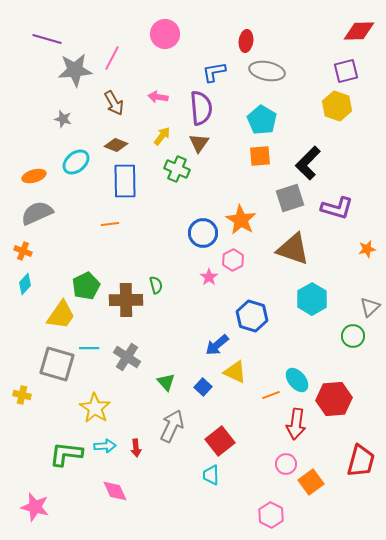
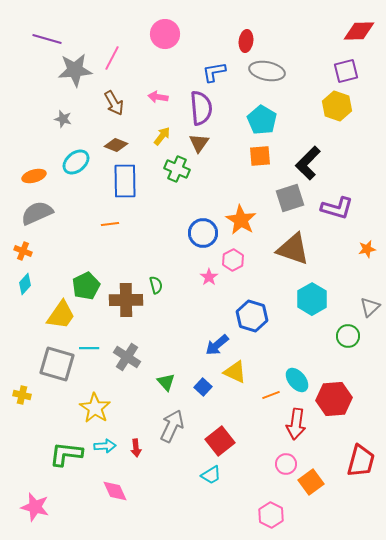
green circle at (353, 336): moved 5 px left
cyan trapezoid at (211, 475): rotated 120 degrees counterclockwise
